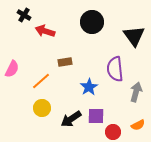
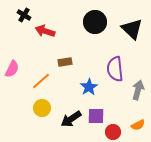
black circle: moved 3 px right
black triangle: moved 2 px left, 7 px up; rotated 10 degrees counterclockwise
gray arrow: moved 2 px right, 2 px up
